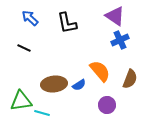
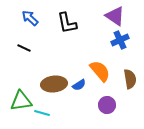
brown semicircle: rotated 30 degrees counterclockwise
